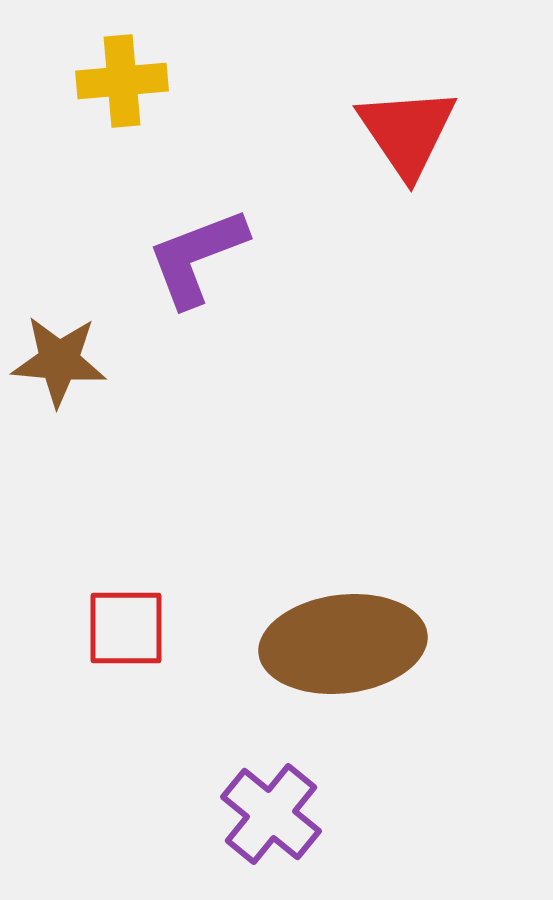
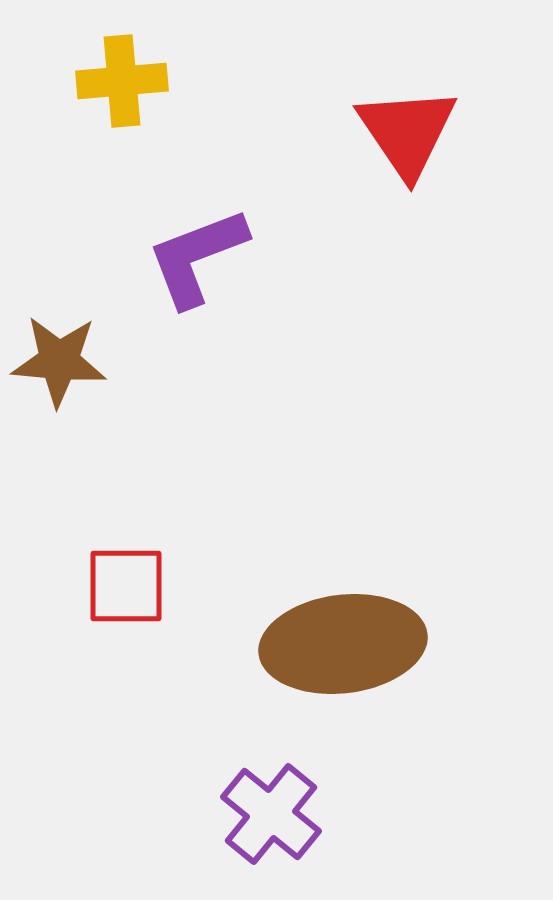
red square: moved 42 px up
